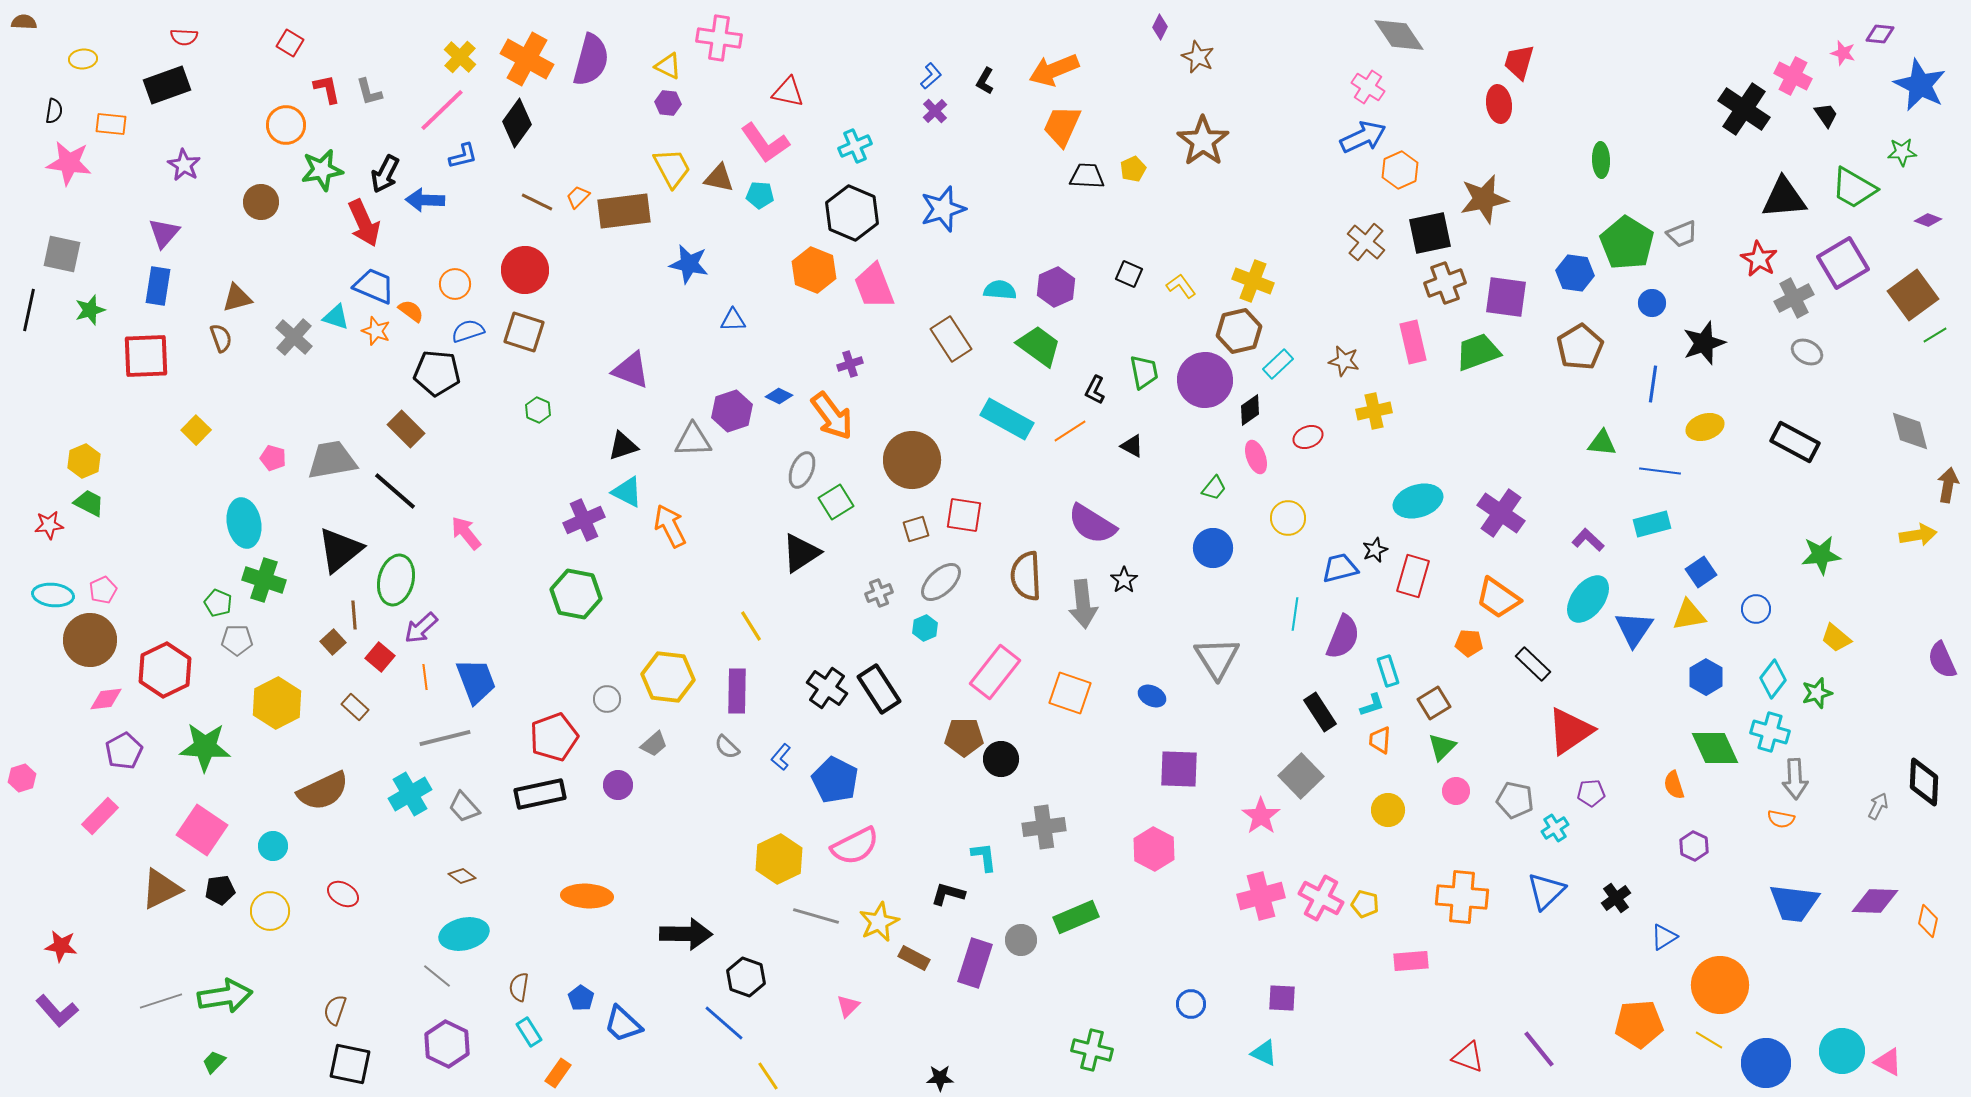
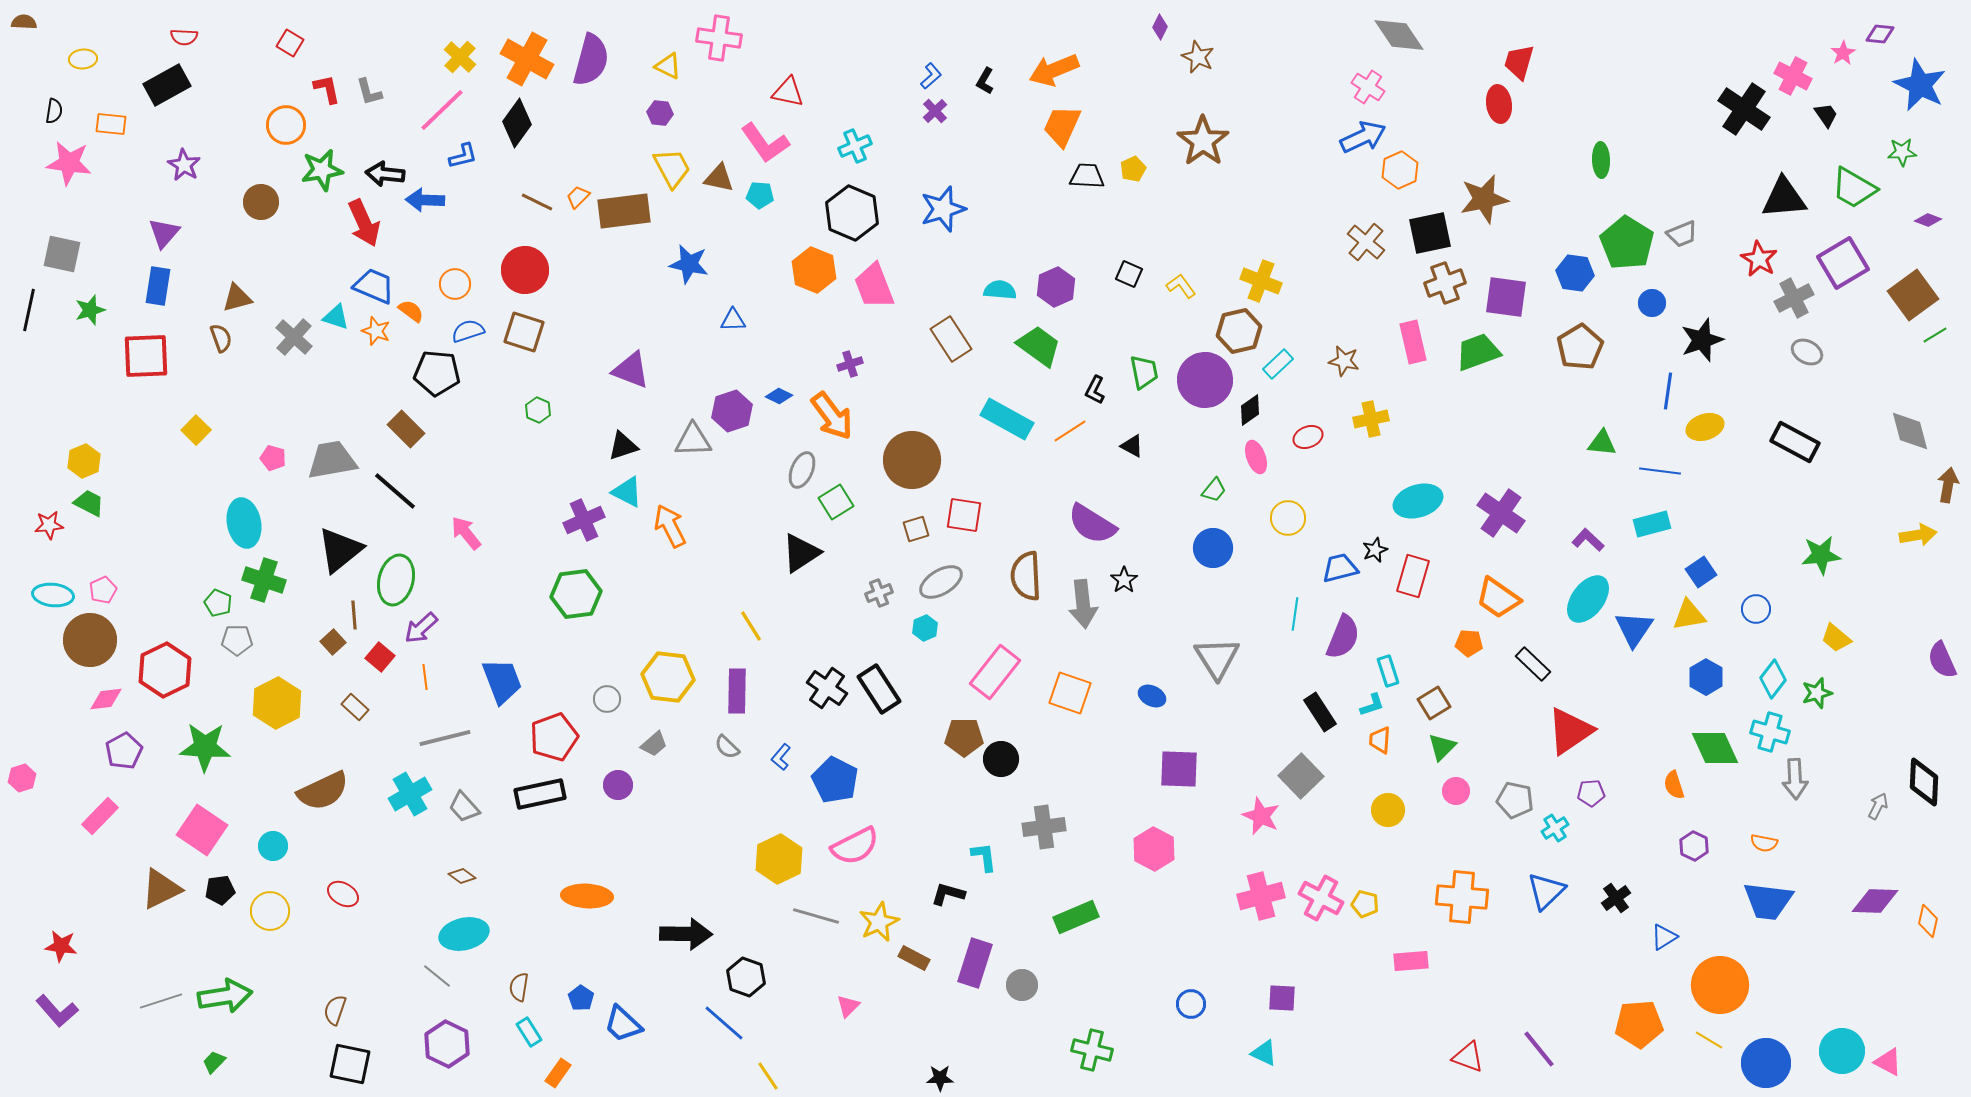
pink star at (1843, 53): rotated 25 degrees clockwise
black rectangle at (167, 85): rotated 9 degrees counterclockwise
purple hexagon at (668, 103): moved 8 px left, 10 px down
black arrow at (385, 174): rotated 69 degrees clockwise
yellow cross at (1253, 281): moved 8 px right
black star at (1704, 343): moved 2 px left, 3 px up
blue line at (1653, 384): moved 15 px right, 7 px down
yellow cross at (1374, 411): moved 3 px left, 8 px down
green trapezoid at (1214, 488): moved 2 px down
gray ellipse at (941, 582): rotated 12 degrees clockwise
green hexagon at (576, 594): rotated 18 degrees counterclockwise
blue trapezoid at (476, 681): moved 26 px right
pink star at (1261, 816): rotated 12 degrees counterclockwise
orange semicircle at (1781, 819): moved 17 px left, 24 px down
blue trapezoid at (1794, 903): moved 26 px left, 2 px up
gray circle at (1021, 940): moved 1 px right, 45 px down
